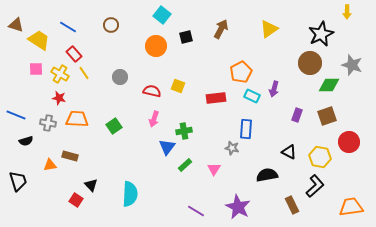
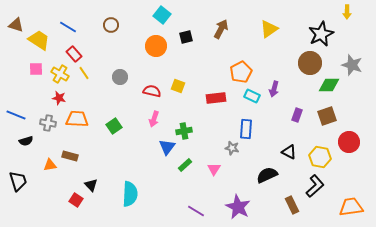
black semicircle at (267, 175): rotated 15 degrees counterclockwise
